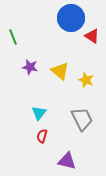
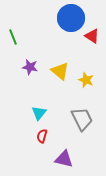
purple triangle: moved 3 px left, 2 px up
